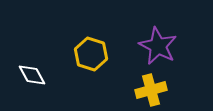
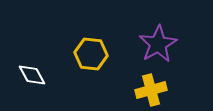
purple star: moved 2 px up; rotated 15 degrees clockwise
yellow hexagon: rotated 12 degrees counterclockwise
